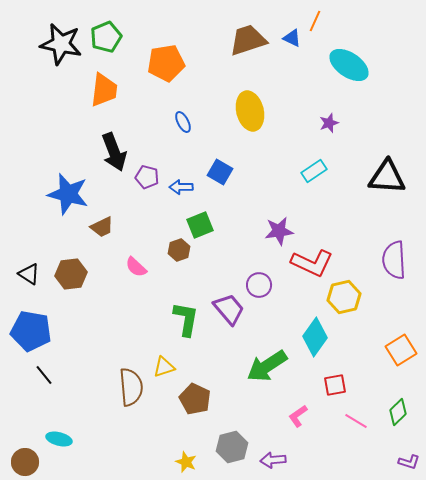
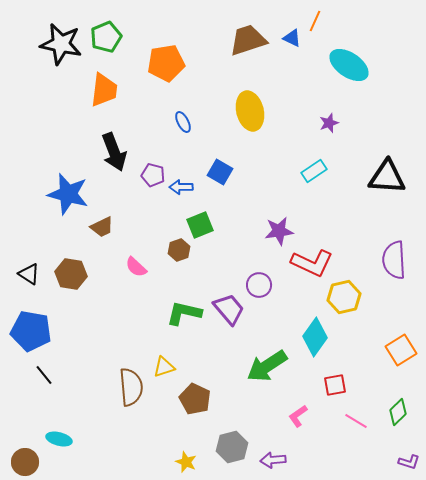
purple pentagon at (147, 177): moved 6 px right, 2 px up
brown hexagon at (71, 274): rotated 16 degrees clockwise
green L-shape at (186, 319): moved 2 px left, 6 px up; rotated 87 degrees counterclockwise
